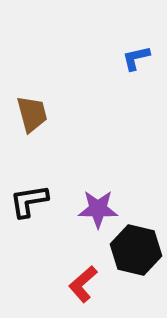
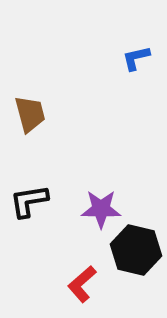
brown trapezoid: moved 2 px left
purple star: moved 3 px right
red L-shape: moved 1 px left
